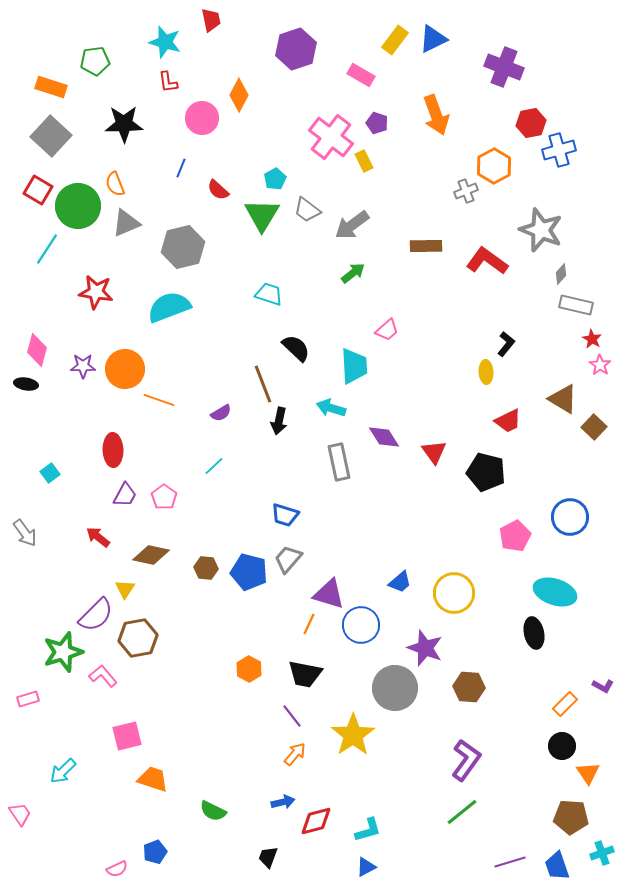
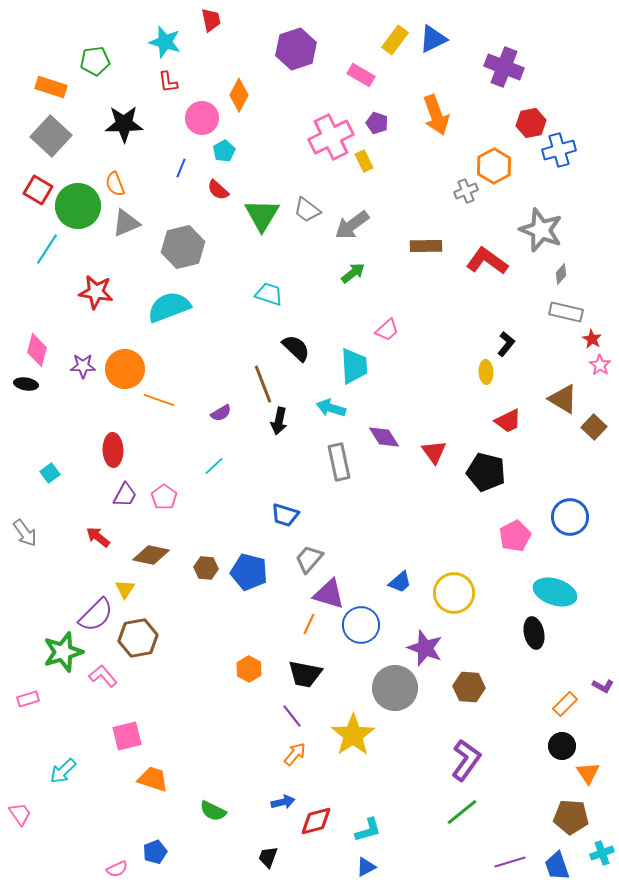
pink cross at (331, 137): rotated 27 degrees clockwise
cyan pentagon at (275, 179): moved 51 px left, 28 px up
gray rectangle at (576, 305): moved 10 px left, 7 px down
gray trapezoid at (288, 559): moved 21 px right
